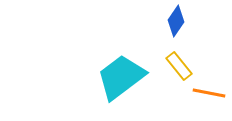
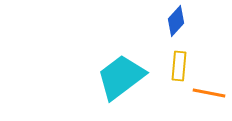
blue diamond: rotated 8 degrees clockwise
yellow rectangle: rotated 44 degrees clockwise
